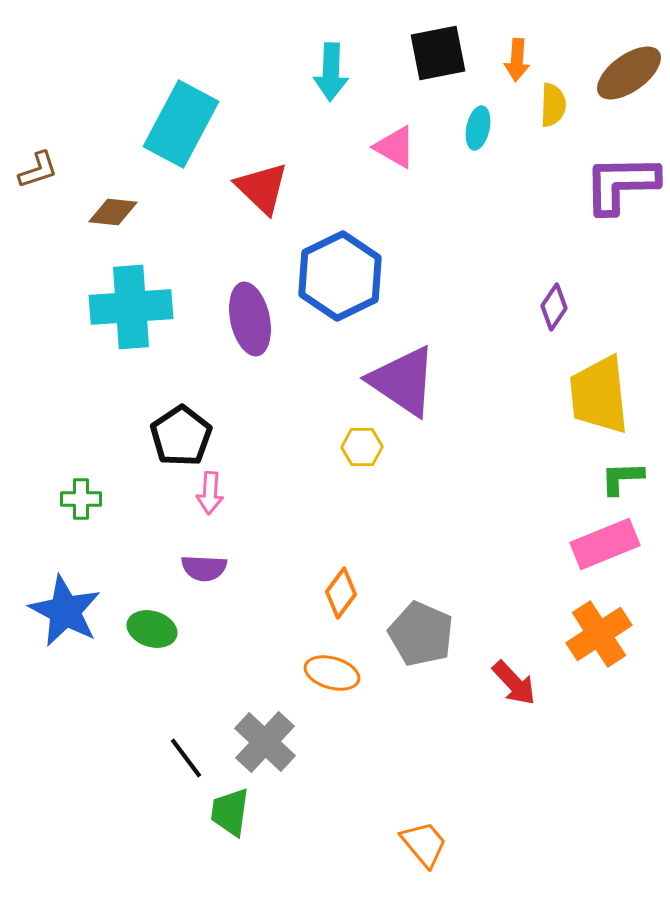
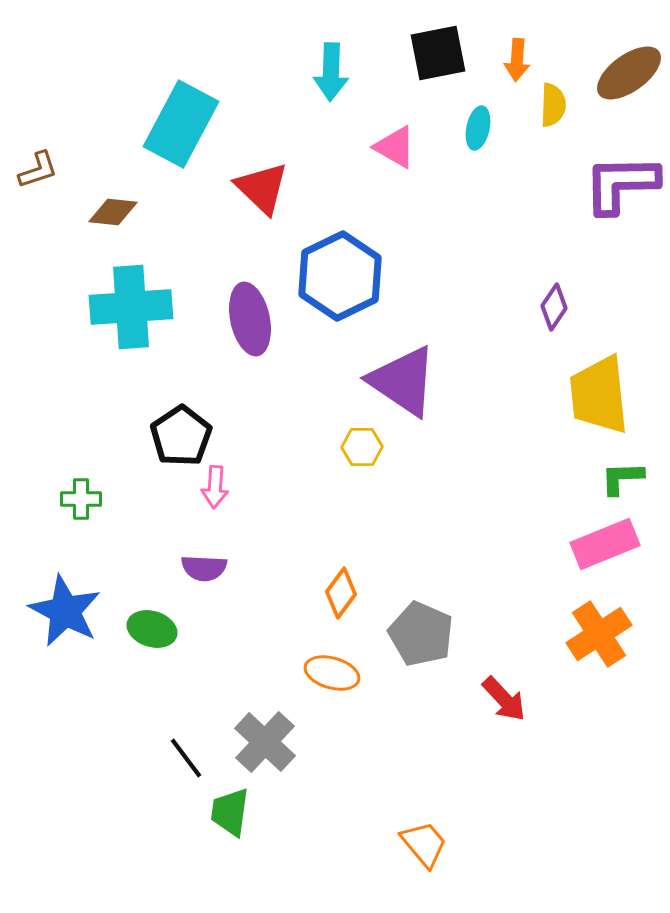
pink arrow: moved 5 px right, 6 px up
red arrow: moved 10 px left, 16 px down
